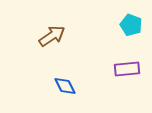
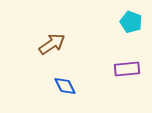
cyan pentagon: moved 3 px up
brown arrow: moved 8 px down
